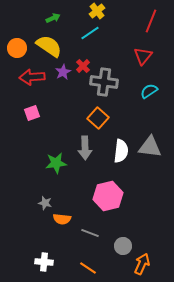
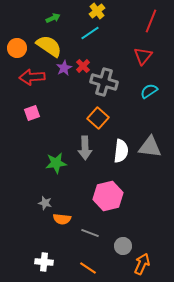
purple star: moved 1 px right, 4 px up
gray cross: rotated 8 degrees clockwise
